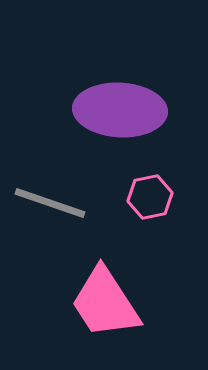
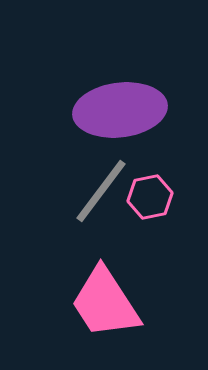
purple ellipse: rotated 10 degrees counterclockwise
gray line: moved 51 px right, 12 px up; rotated 72 degrees counterclockwise
